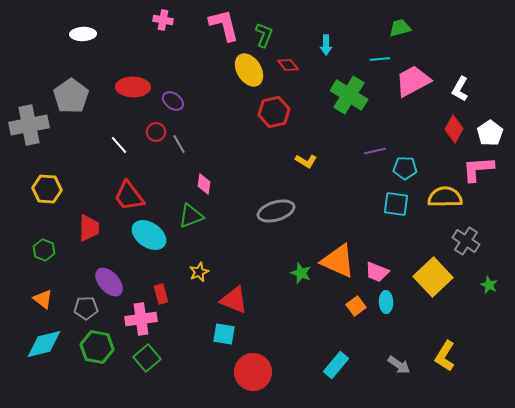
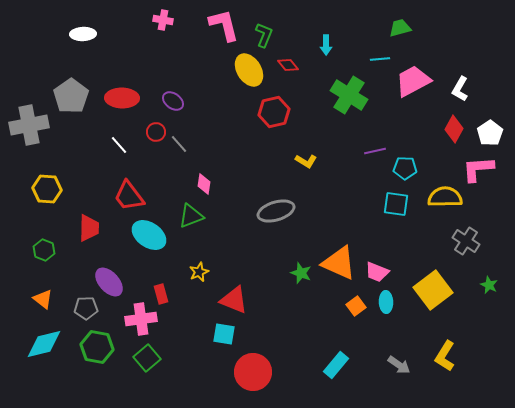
red ellipse at (133, 87): moved 11 px left, 11 px down
gray line at (179, 144): rotated 12 degrees counterclockwise
orange triangle at (338, 261): moved 1 px right, 2 px down
yellow square at (433, 277): moved 13 px down; rotated 6 degrees clockwise
